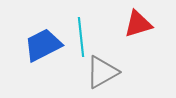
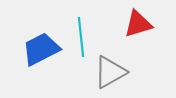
blue trapezoid: moved 2 px left, 4 px down
gray triangle: moved 8 px right
